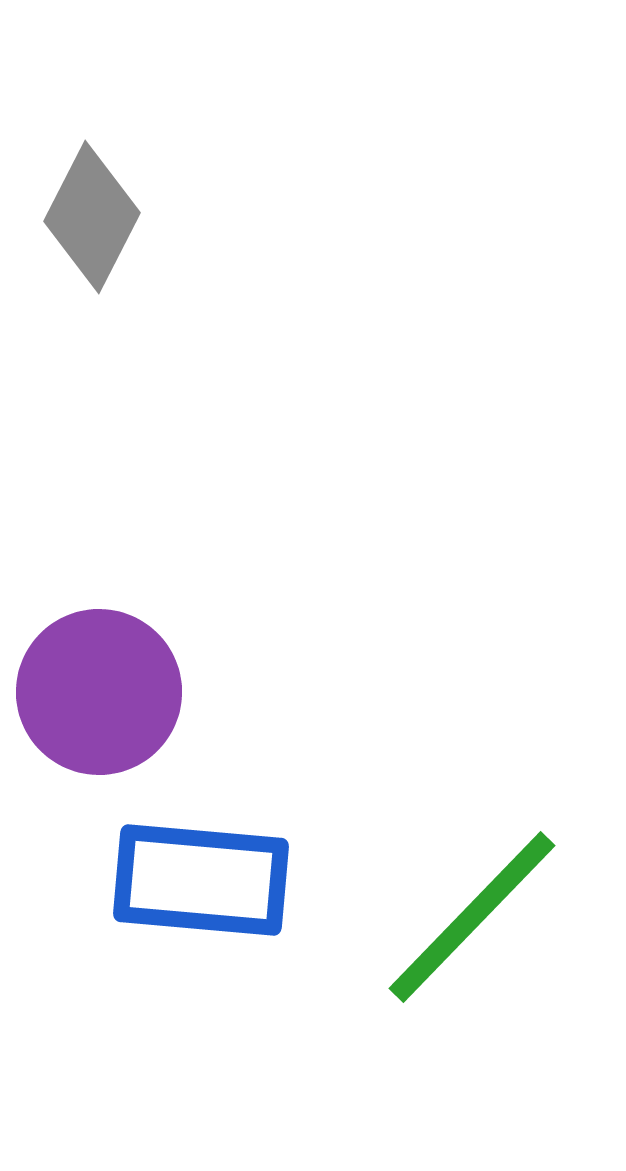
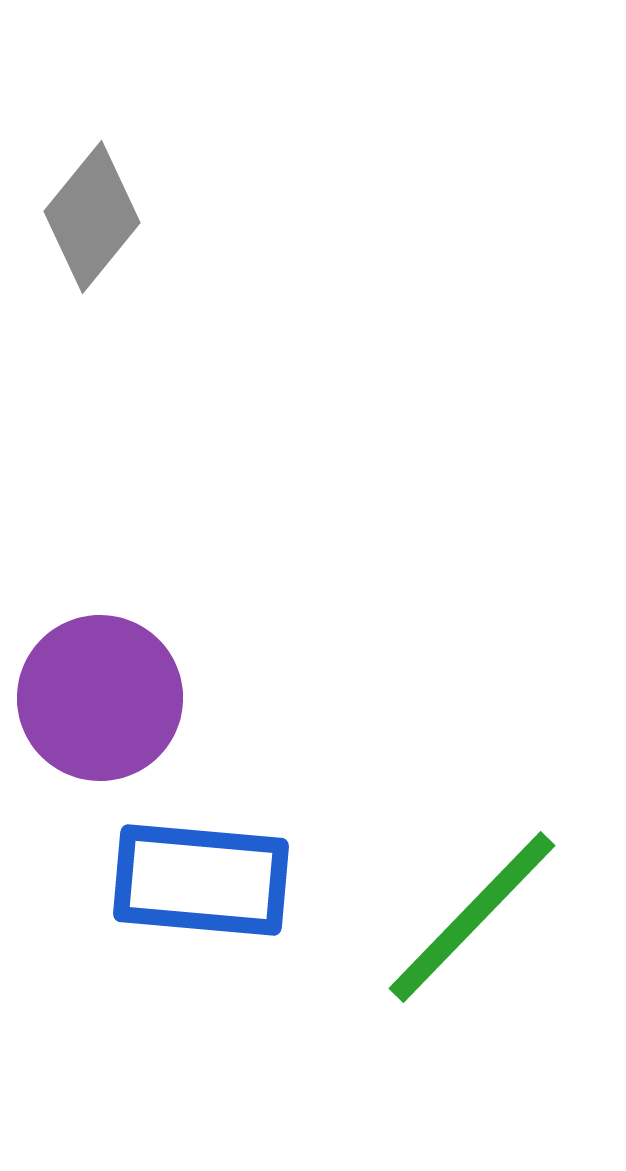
gray diamond: rotated 12 degrees clockwise
purple circle: moved 1 px right, 6 px down
